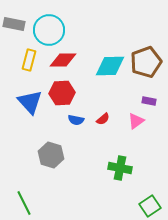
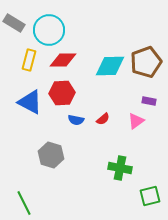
gray rectangle: moved 1 px up; rotated 20 degrees clockwise
blue triangle: rotated 20 degrees counterclockwise
green square: moved 10 px up; rotated 20 degrees clockwise
